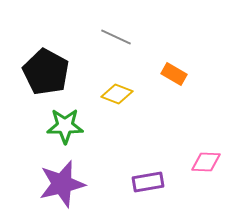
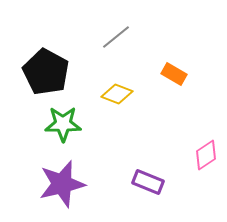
gray line: rotated 64 degrees counterclockwise
green star: moved 2 px left, 2 px up
pink diamond: moved 7 px up; rotated 36 degrees counterclockwise
purple rectangle: rotated 32 degrees clockwise
